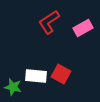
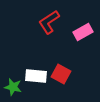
pink rectangle: moved 4 px down
